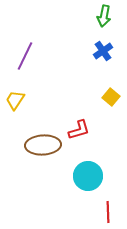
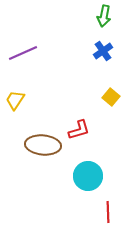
purple line: moved 2 px left, 3 px up; rotated 40 degrees clockwise
brown ellipse: rotated 8 degrees clockwise
